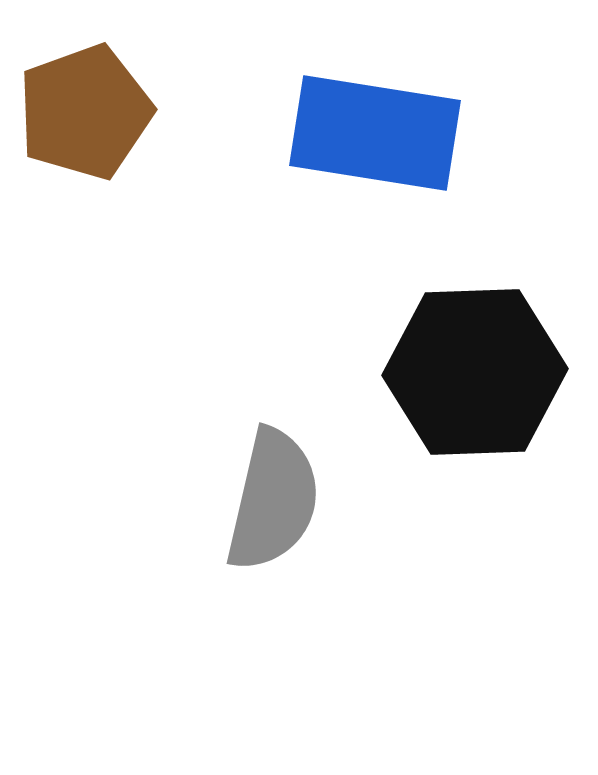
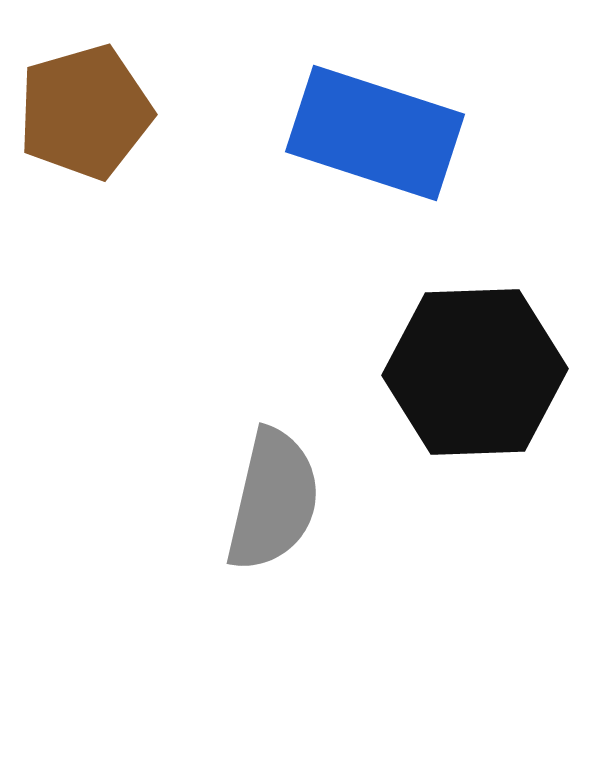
brown pentagon: rotated 4 degrees clockwise
blue rectangle: rotated 9 degrees clockwise
